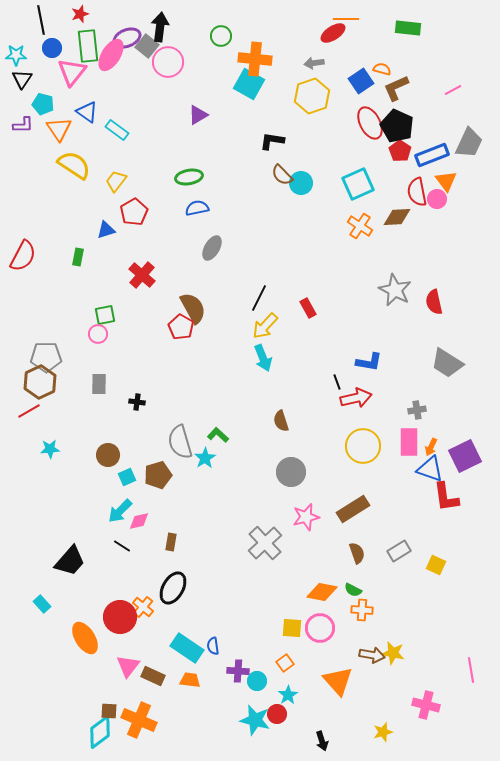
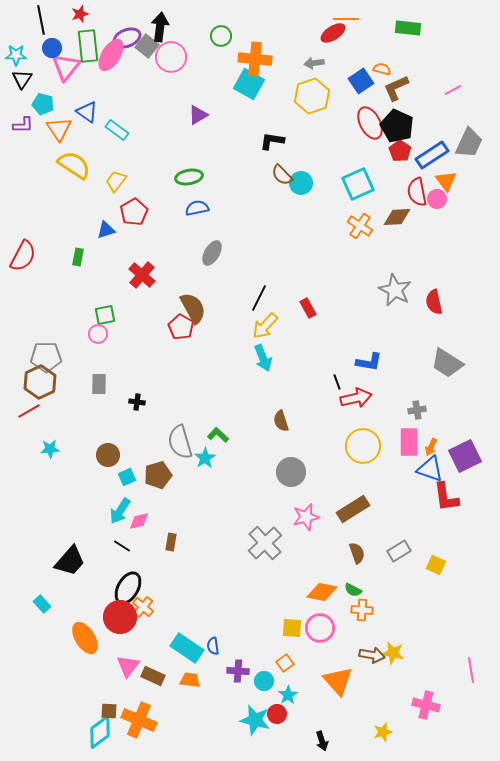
pink circle at (168, 62): moved 3 px right, 5 px up
pink triangle at (72, 72): moved 6 px left, 5 px up
blue rectangle at (432, 155): rotated 12 degrees counterclockwise
gray ellipse at (212, 248): moved 5 px down
cyan arrow at (120, 511): rotated 12 degrees counterclockwise
black ellipse at (173, 588): moved 45 px left
cyan circle at (257, 681): moved 7 px right
